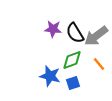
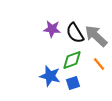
purple star: moved 1 px left
gray arrow: rotated 80 degrees clockwise
